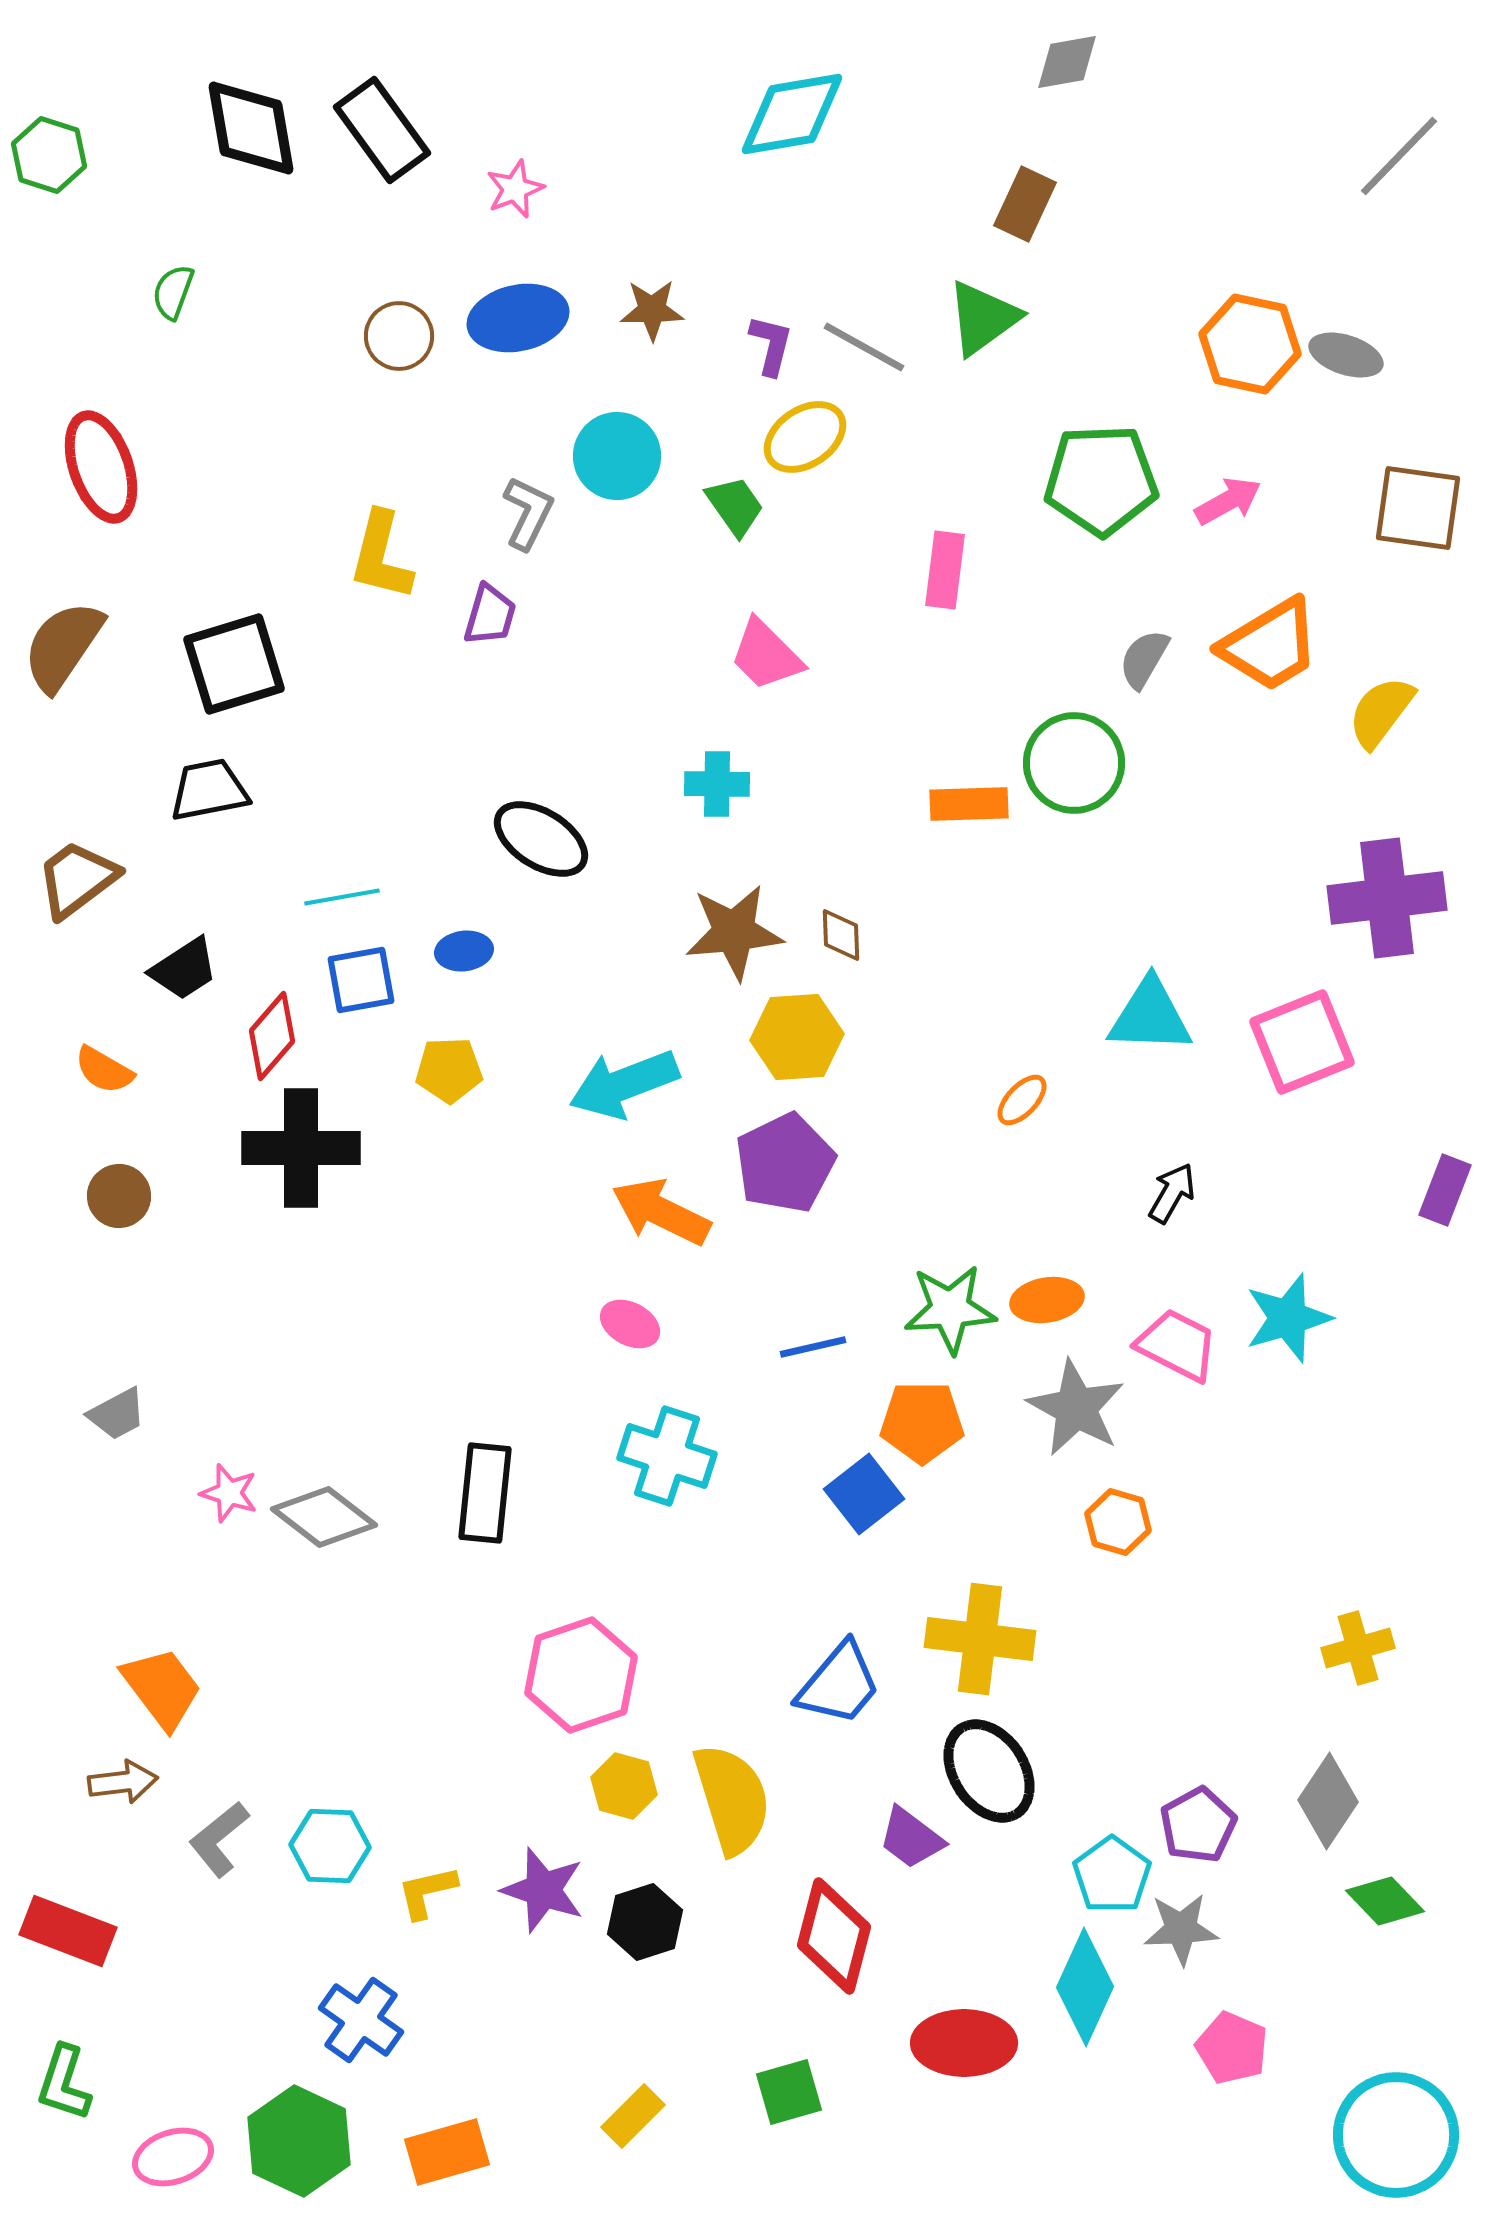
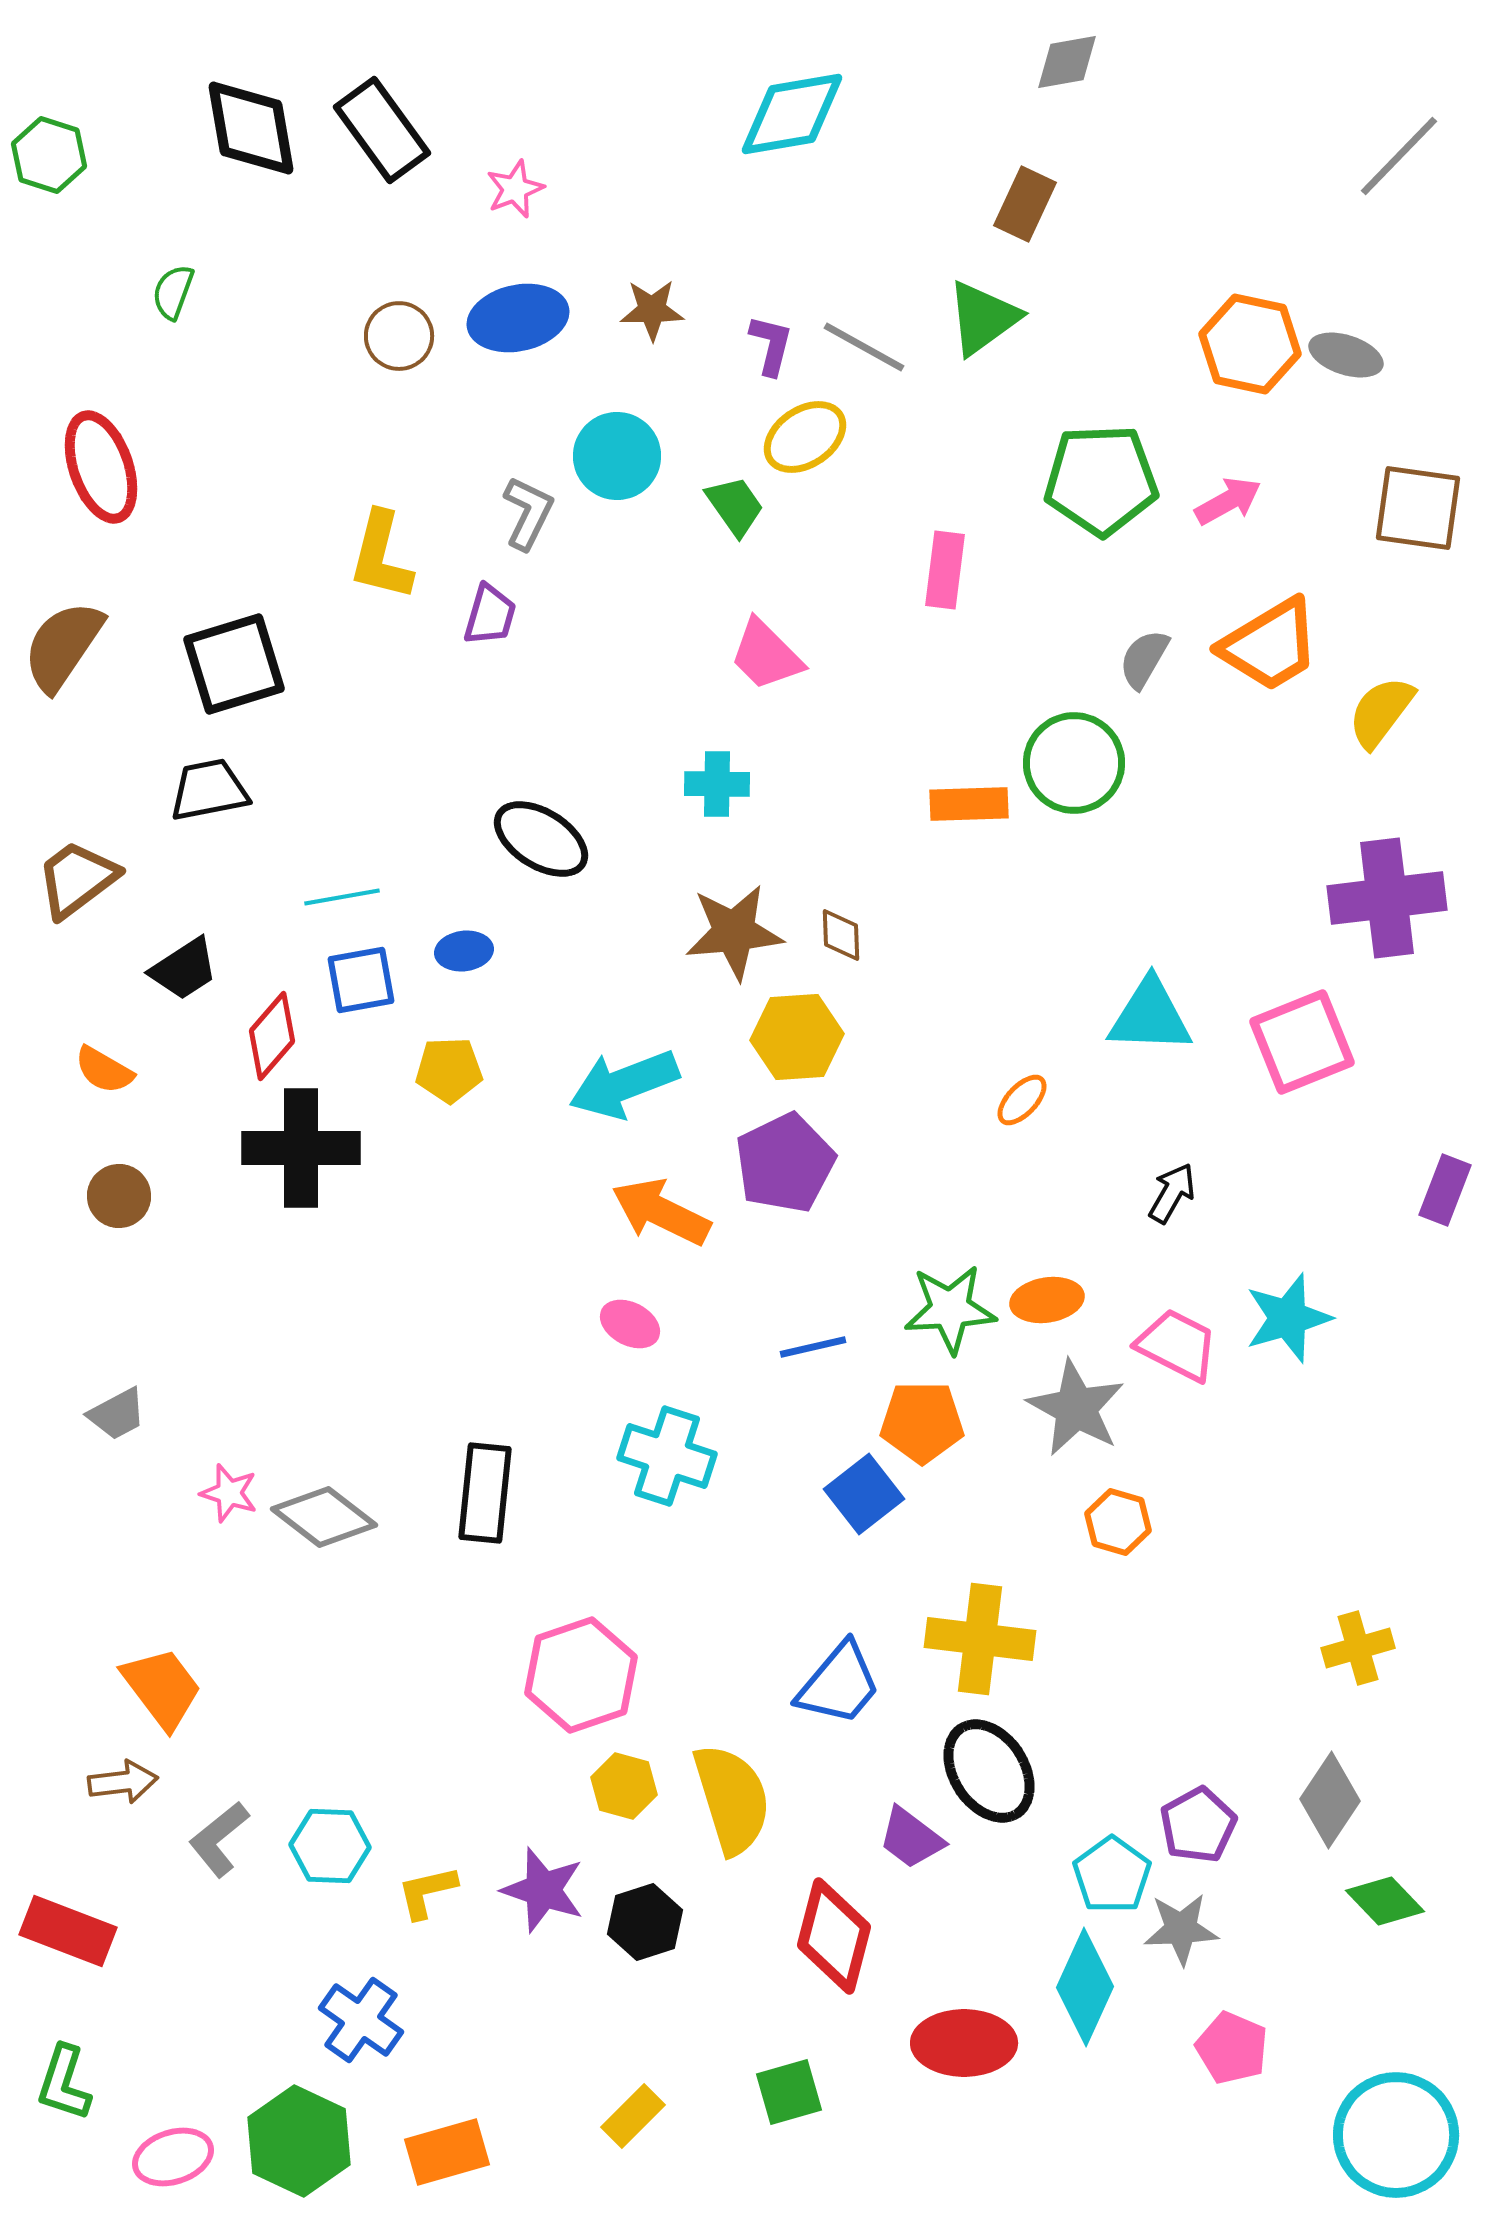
gray diamond at (1328, 1801): moved 2 px right, 1 px up
